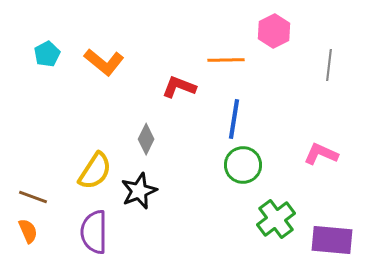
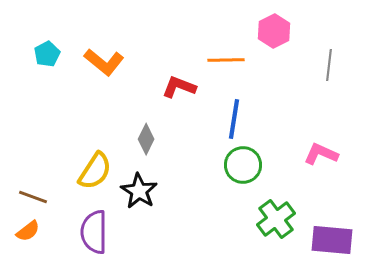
black star: rotated 18 degrees counterclockwise
orange semicircle: rotated 75 degrees clockwise
